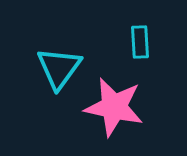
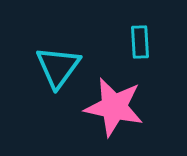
cyan triangle: moved 1 px left, 1 px up
